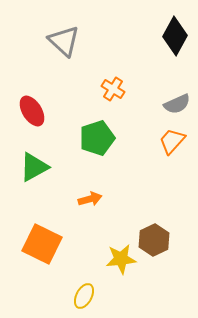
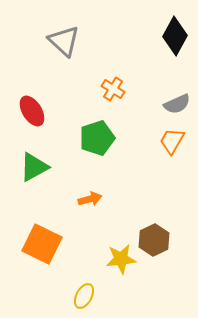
orange trapezoid: rotated 12 degrees counterclockwise
